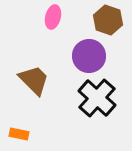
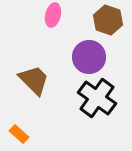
pink ellipse: moved 2 px up
purple circle: moved 1 px down
black cross: rotated 6 degrees counterclockwise
orange rectangle: rotated 30 degrees clockwise
